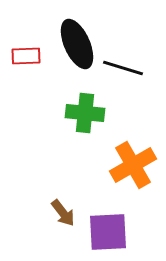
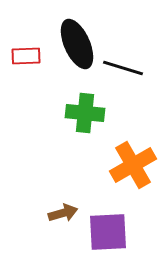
brown arrow: rotated 68 degrees counterclockwise
